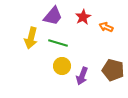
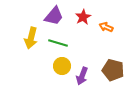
purple trapezoid: moved 1 px right
